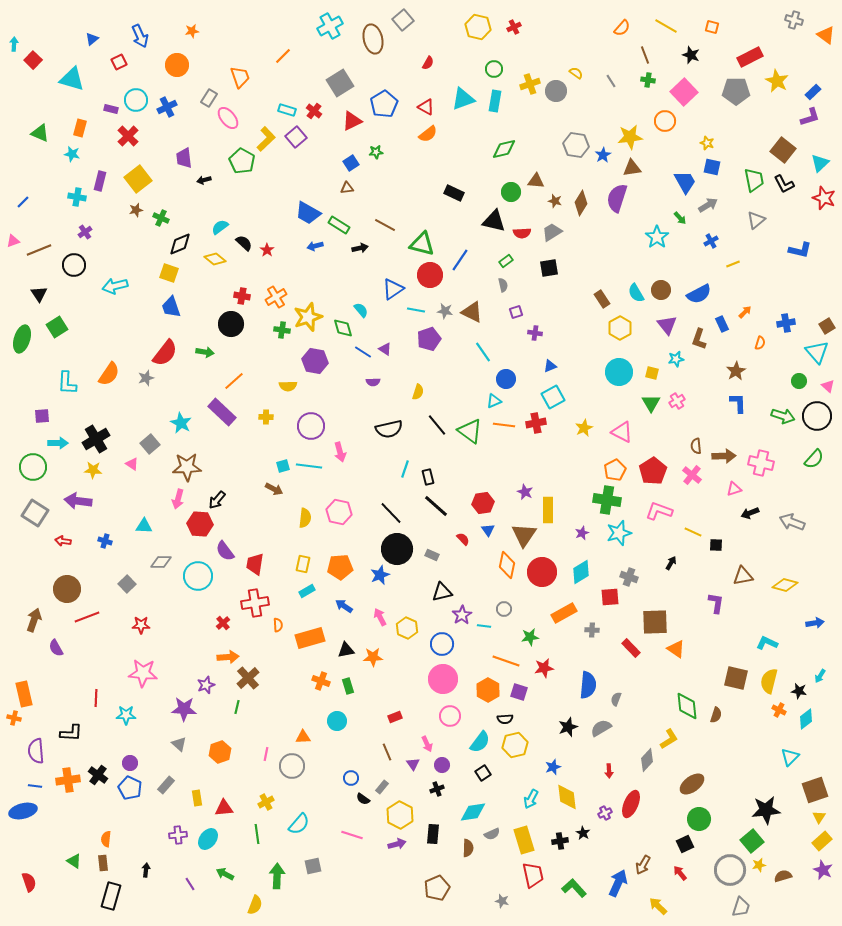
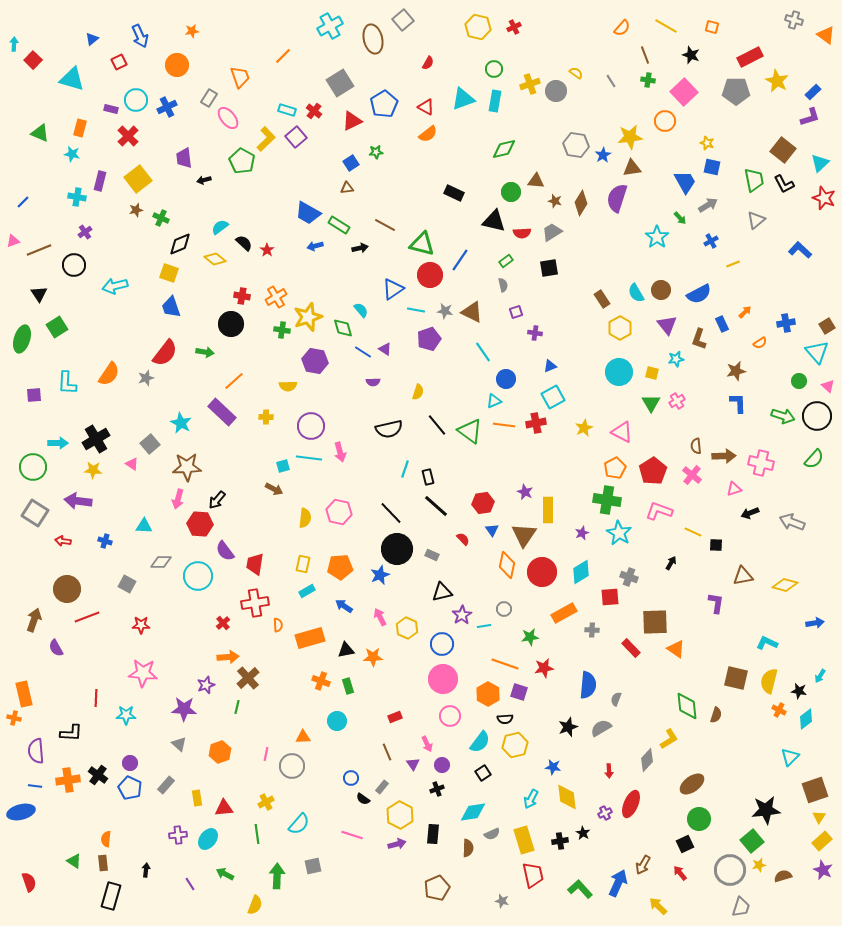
blue L-shape at (800, 250): rotated 150 degrees counterclockwise
orange semicircle at (760, 343): rotated 40 degrees clockwise
brown star at (736, 371): rotated 18 degrees clockwise
purple square at (42, 416): moved 8 px left, 21 px up
cyan line at (309, 466): moved 8 px up
orange pentagon at (615, 470): moved 2 px up
blue triangle at (488, 530): moved 4 px right
cyan star at (619, 533): rotated 25 degrees counterclockwise
gray square at (127, 584): rotated 18 degrees counterclockwise
cyan line at (484, 626): rotated 16 degrees counterclockwise
orange line at (506, 661): moved 1 px left, 3 px down
orange hexagon at (488, 690): moved 4 px down
blue star at (553, 767): rotated 28 degrees clockwise
blue ellipse at (23, 811): moved 2 px left, 1 px down
green L-shape at (574, 888): moved 6 px right, 1 px down
